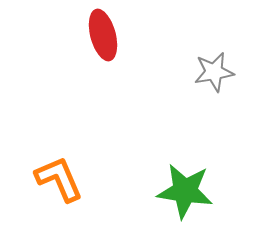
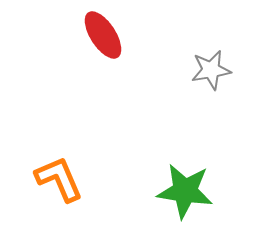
red ellipse: rotated 18 degrees counterclockwise
gray star: moved 3 px left, 2 px up
